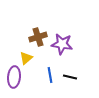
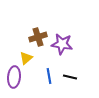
blue line: moved 1 px left, 1 px down
